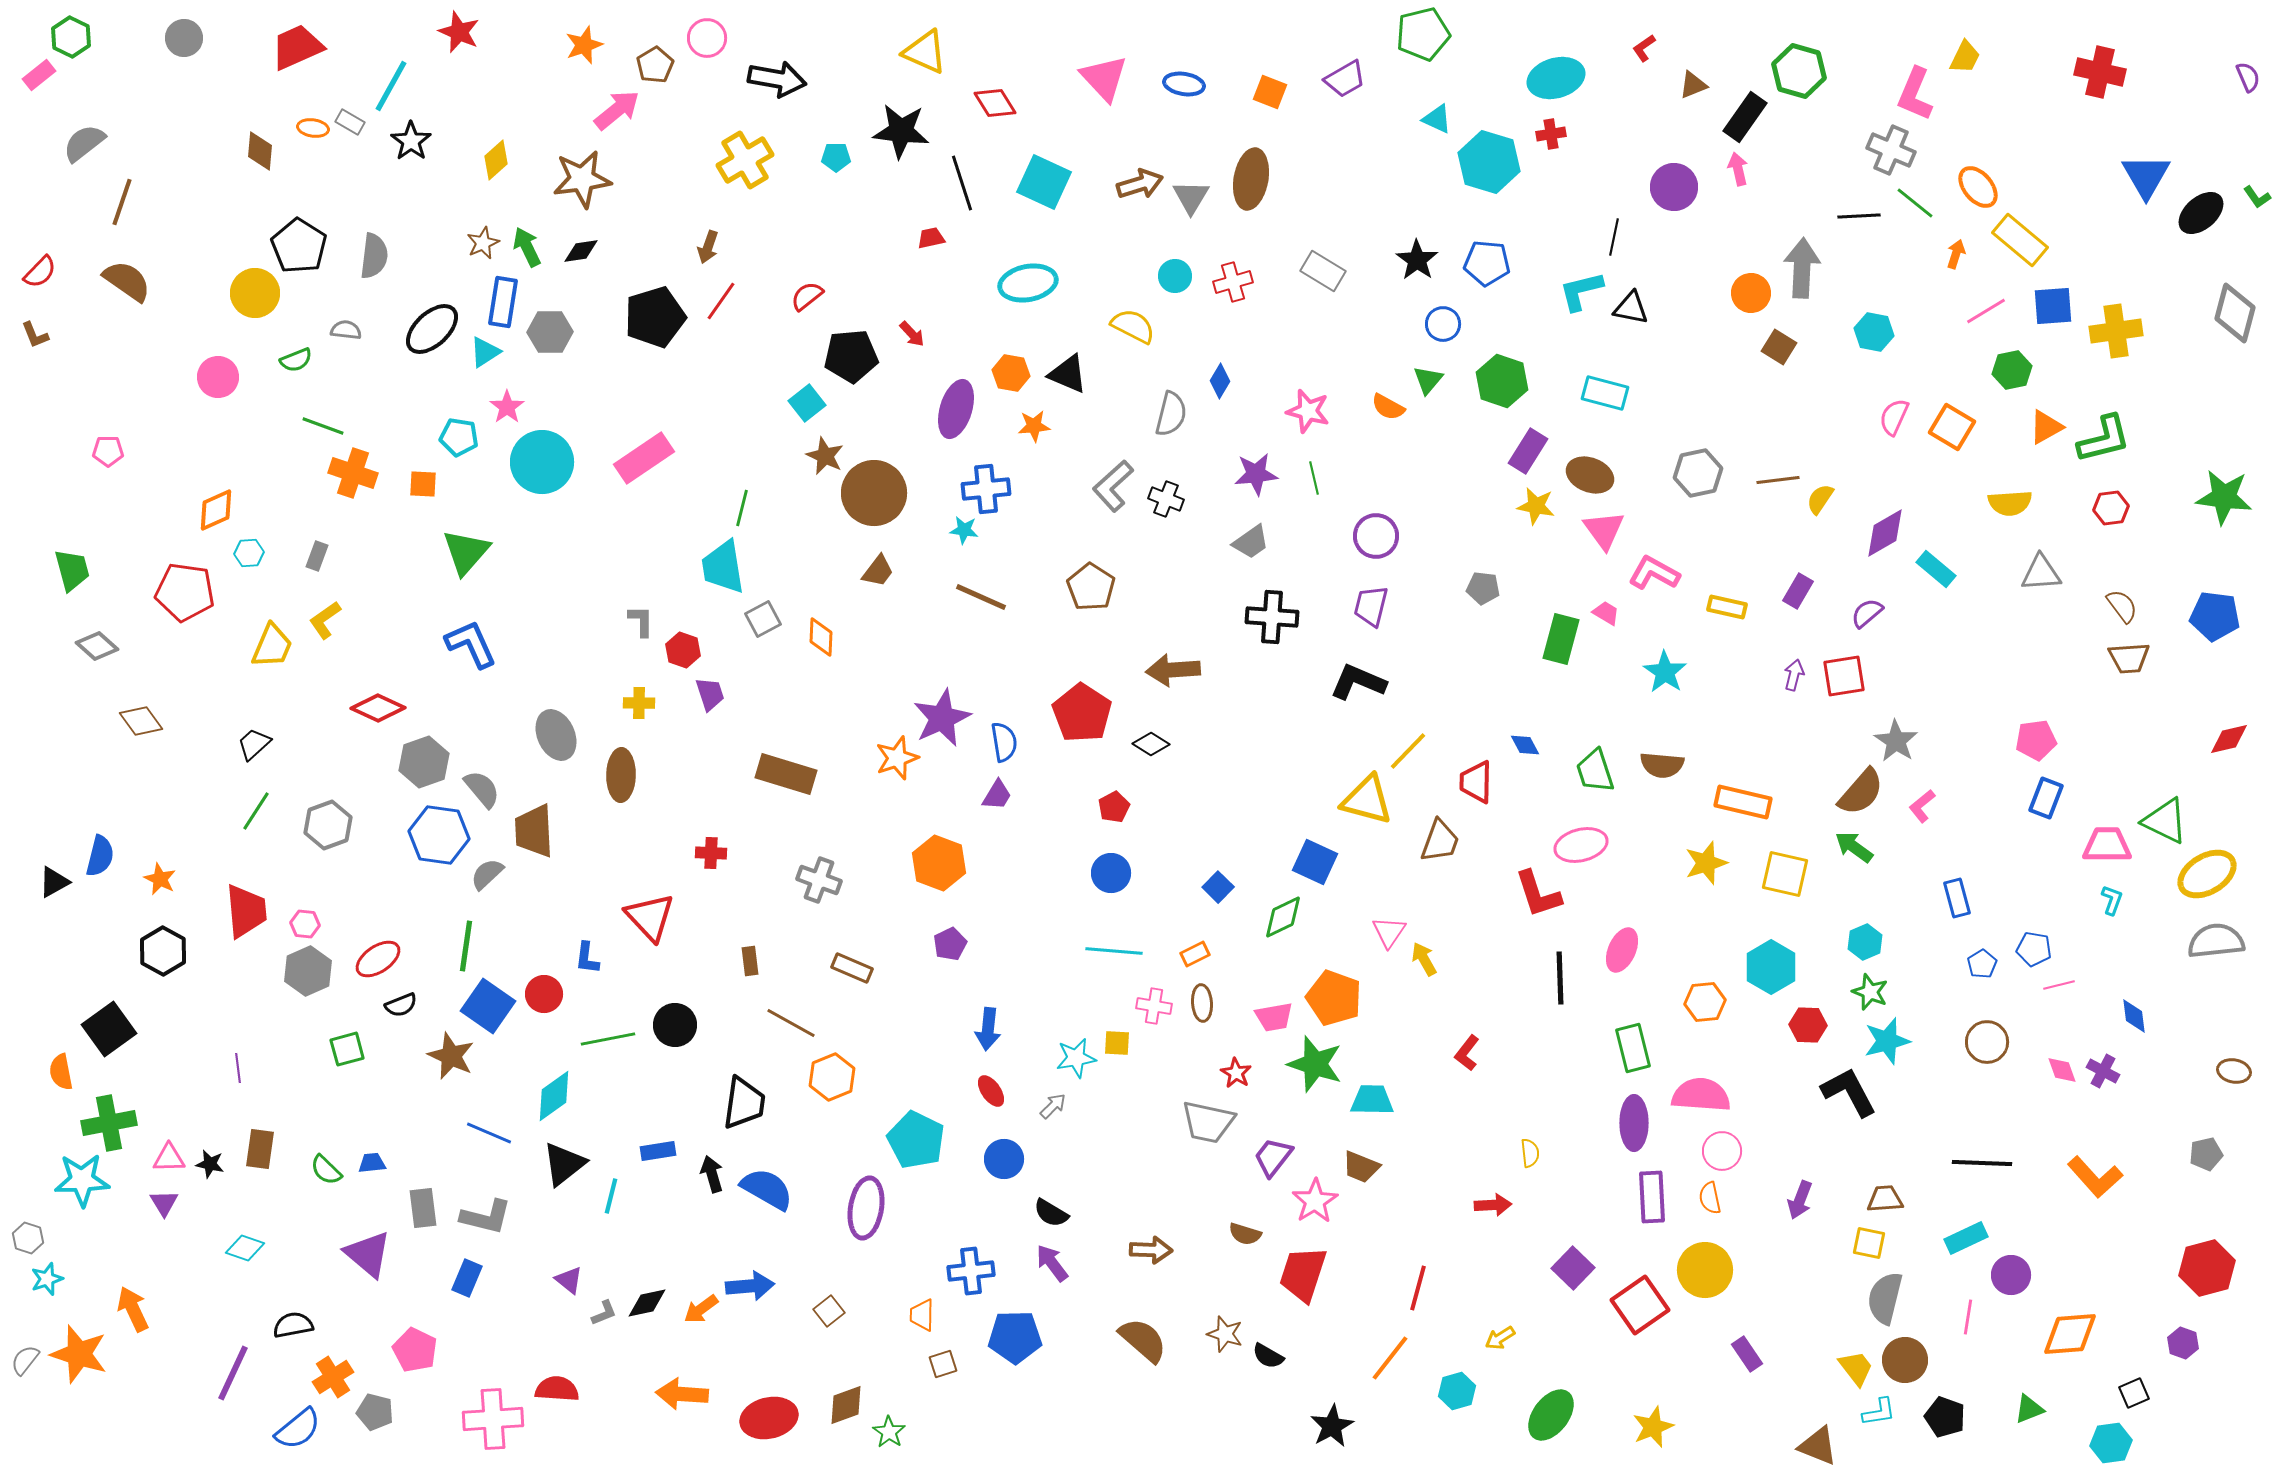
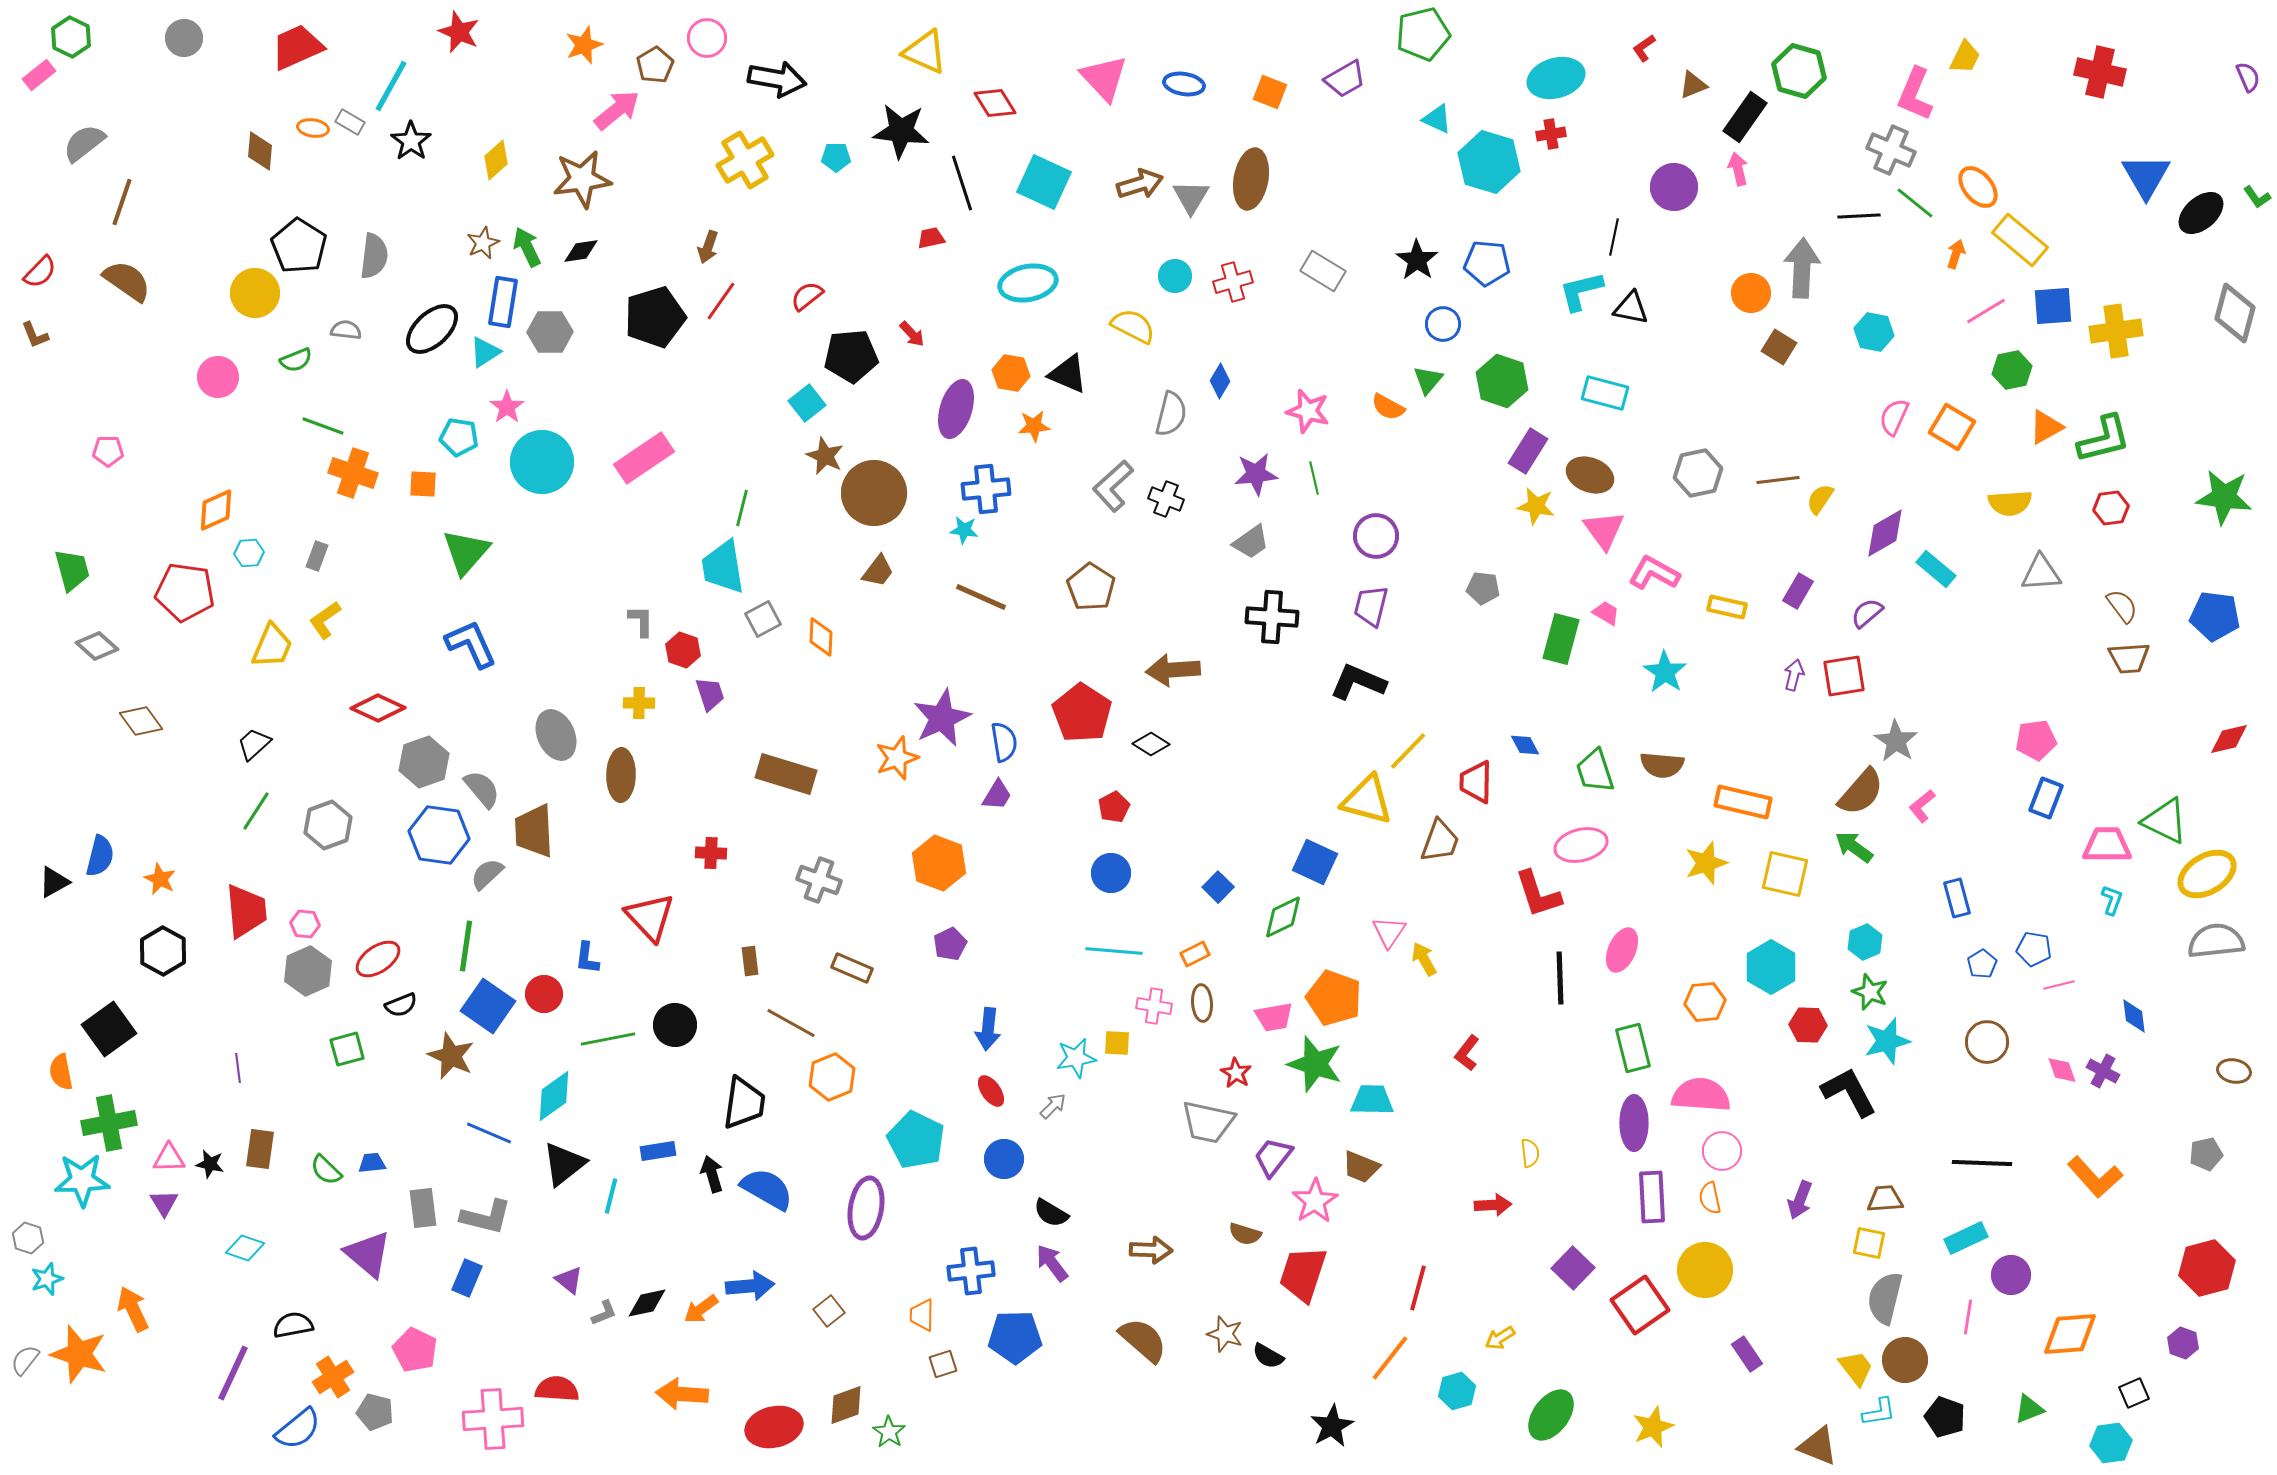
red ellipse at (769, 1418): moved 5 px right, 9 px down
